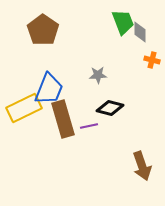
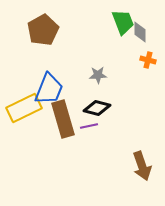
brown pentagon: rotated 8 degrees clockwise
orange cross: moved 4 px left
black diamond: moved 13 px left
